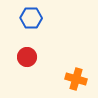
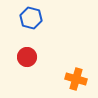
blue hexagon: rotated 15 degrees clockwise
